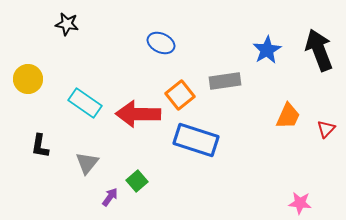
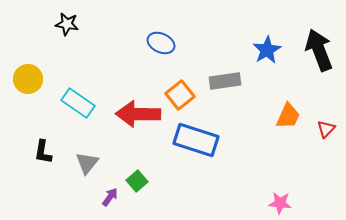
cyan rectangle: moved 7 px left
black L-shape: moved 3 px right, 6 px down
pink star: moved 20 px left
